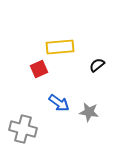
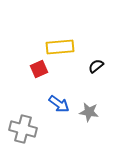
black semicircle: moved 1 px left, 1 px down
blue arrow: moved 1 px down
